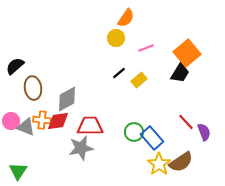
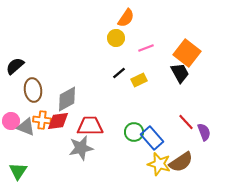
orange square: rotated 12 degrees counterclockwise
black trapezoid: rotated 60 degrees counterclockwise
yellow rectangle: rotated 14 degrees clockwise
brown ellipse: moved 2 px down
yellow star: rotated 20 degrees counterclockwise
